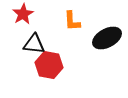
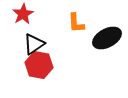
orange L-shape: moved 4 px right, 2 px down
black triangle: rotated 40 degrees counterclockwise
red hexagon: moved 10 px left
